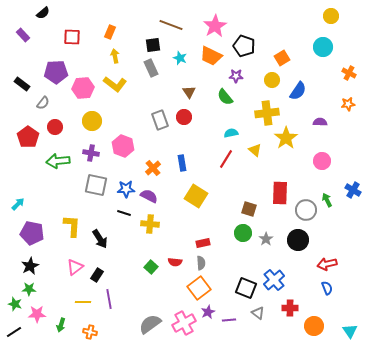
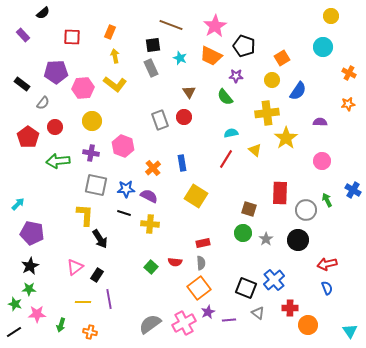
yellow L-shape at (72, 226): moved 13 px right, 11 px up
orange circle at (314, 326): moved 6 px left, 1 px up
